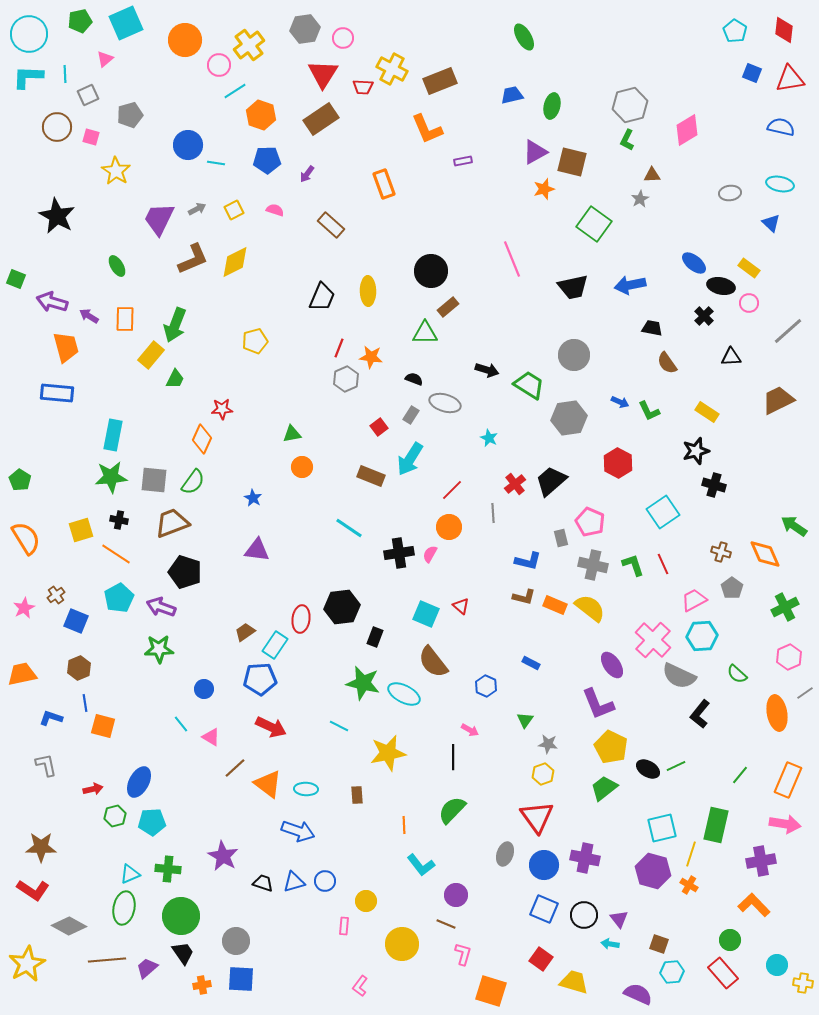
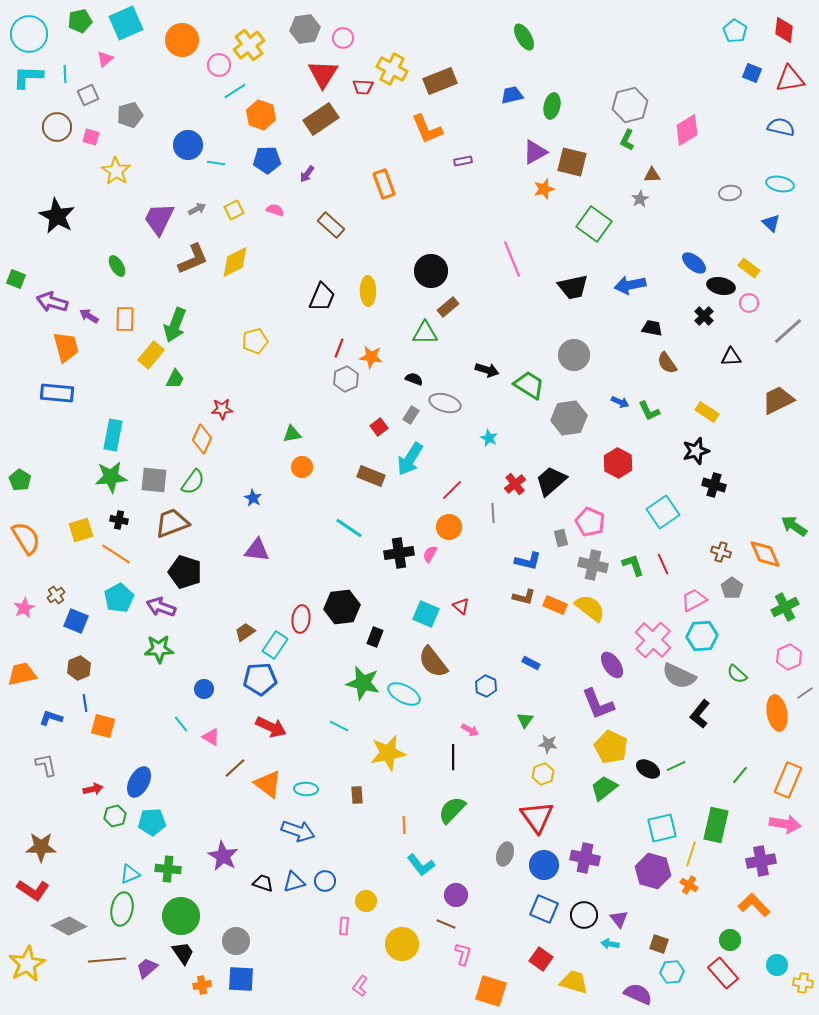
orange circle at (185, 40): moved 3 px left
green ellipse at (124, 908): moved 2 px left, 1 px down
